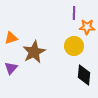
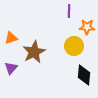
purple line: moved 5 px left, 2 px up
